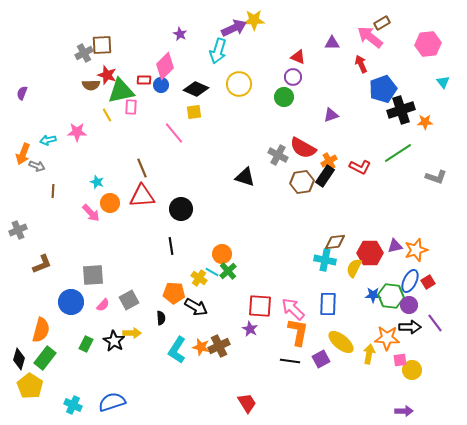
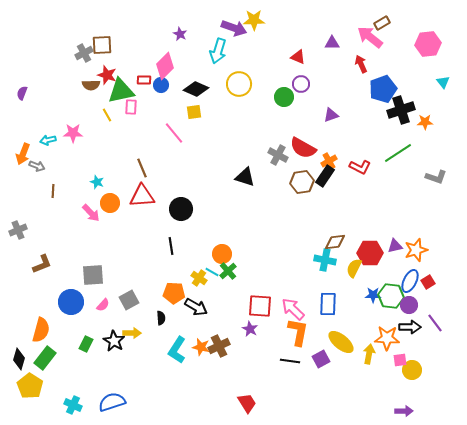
purple arrow at (234, 28): rotated 45 degrees clockwise
purple circle at (293, 77): moved 8 px right, 7 px down
pink star at (77, 132): moved 4 px left, 1 px down
